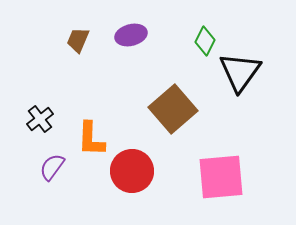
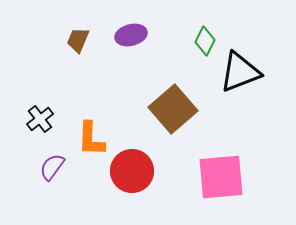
black triangle: rotated 33 degrees clockwise
